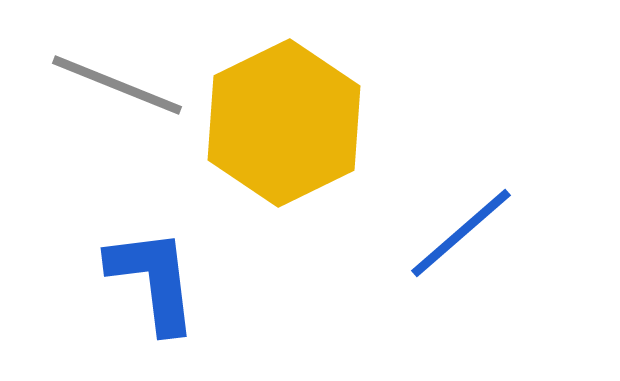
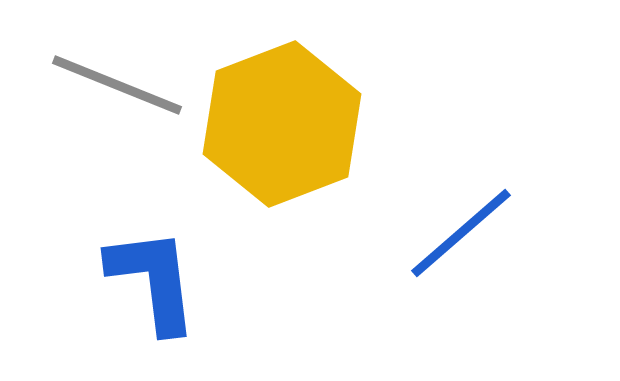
yellow hexagon: moved 2 px left, 1 px down; rotated 5 degrees clockwise
